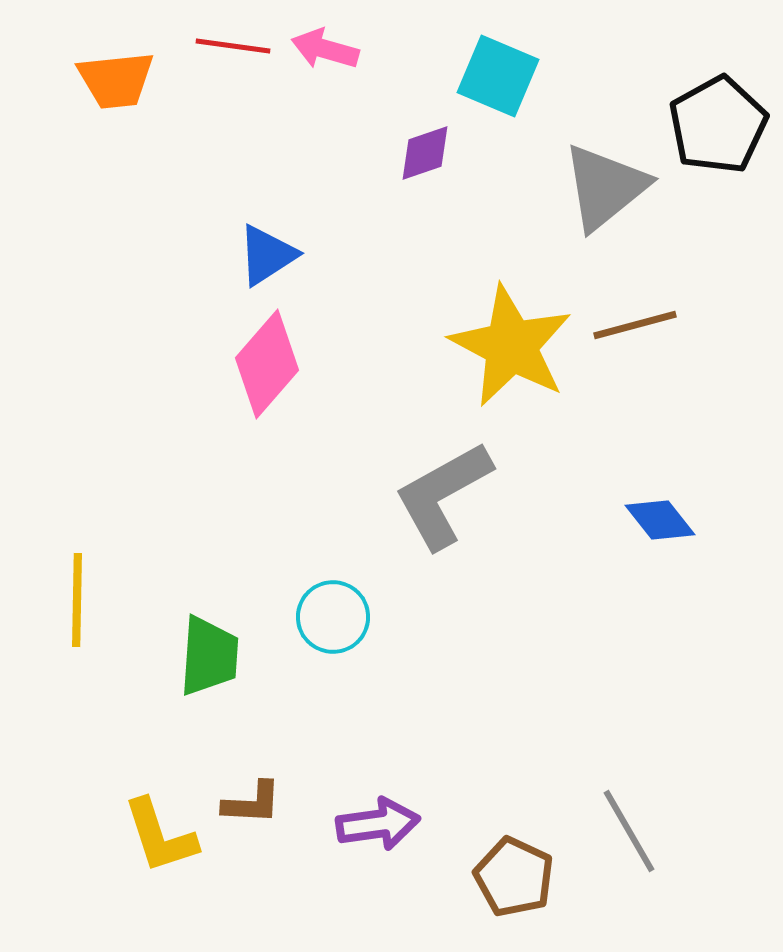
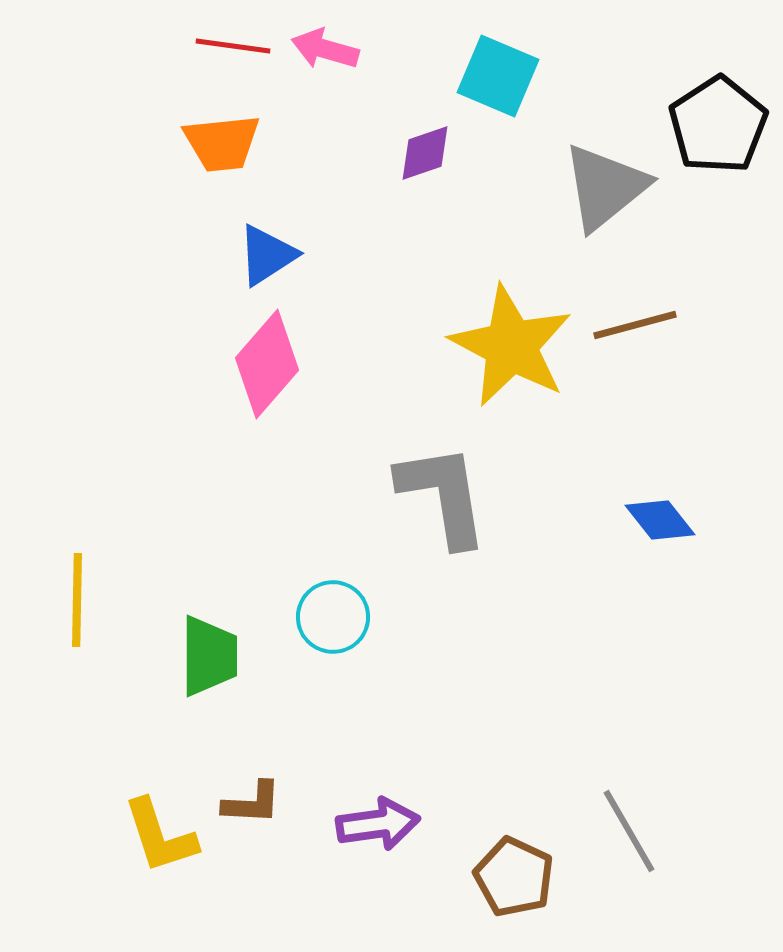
orange trapezoid: moved 106 px right, 63 px down
black pentagon: rotated 4 degrees counterclockwise
gray L-shape: rotated 110 degrees clockwise
green trapezoid: rotated 4 degrees counterclockwise
